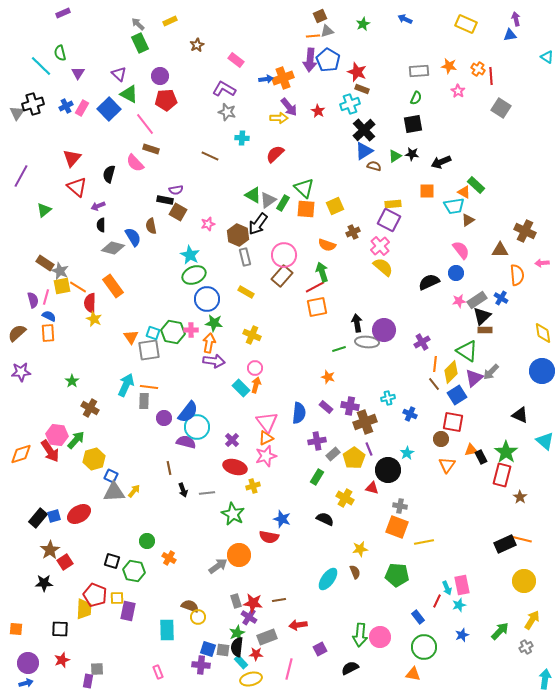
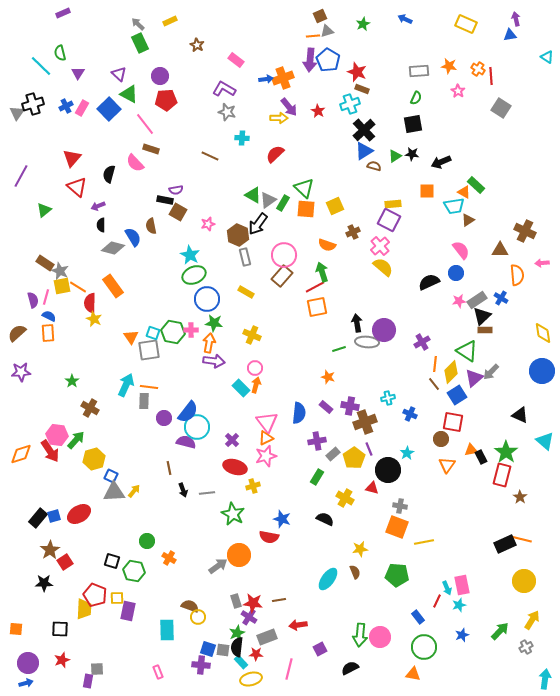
brown star at (197, 45): rotated 16 degrees counterclockwise
